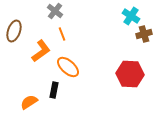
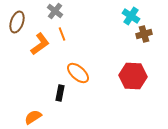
brown ellipse: moved 3 px right, 9 px up
orange L-shape: moved 1 px left, 7 px up
orange ellipse: moved 10 px right, 6 px down
red hexagon: moved 3 px right, 2 px down
black rectangle: moved 6 px right, 3 px down
orange semicircle: moved 4 px right, 15 px down
